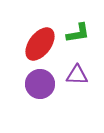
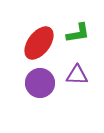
red ellipse: moved 1 px left, 1 px up
purple circle: moved 1 px up
